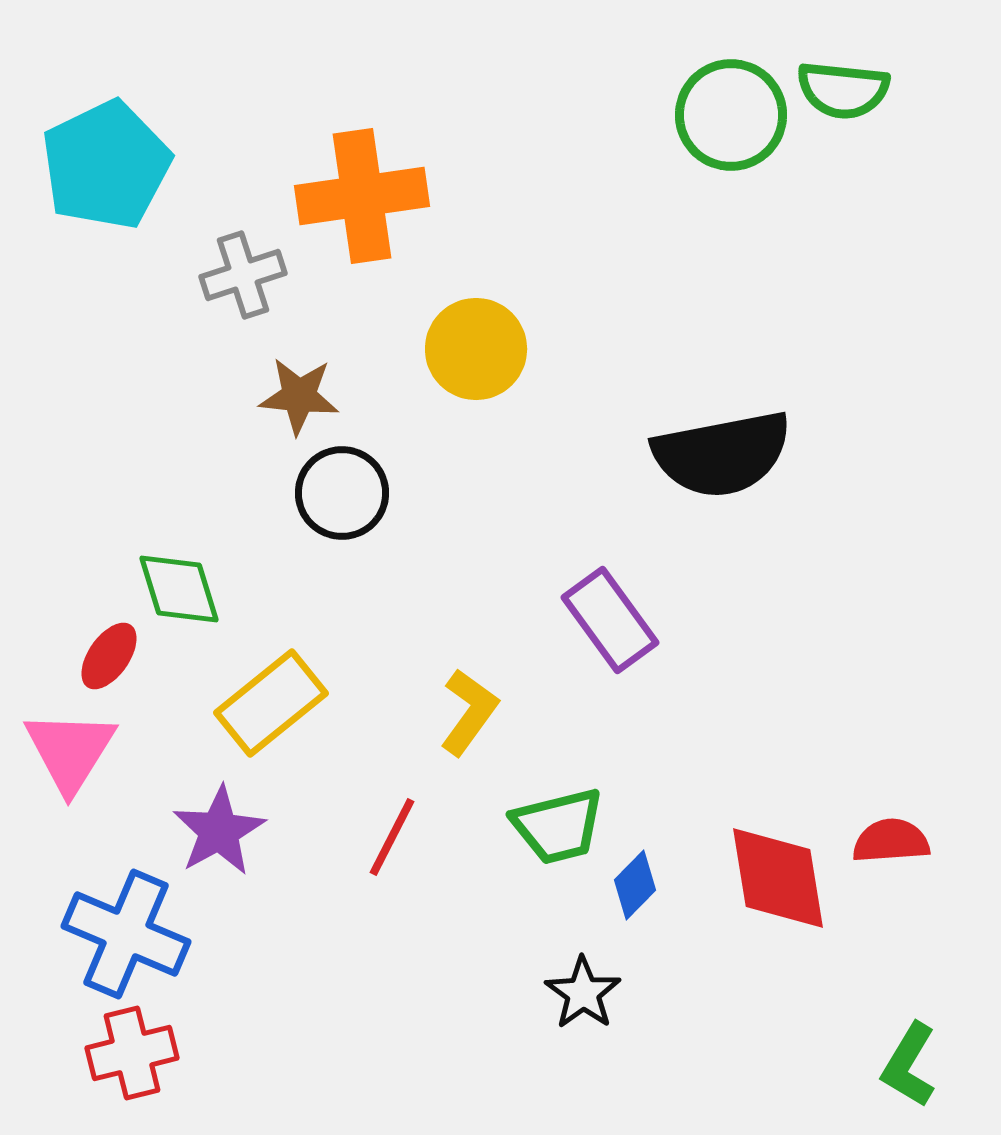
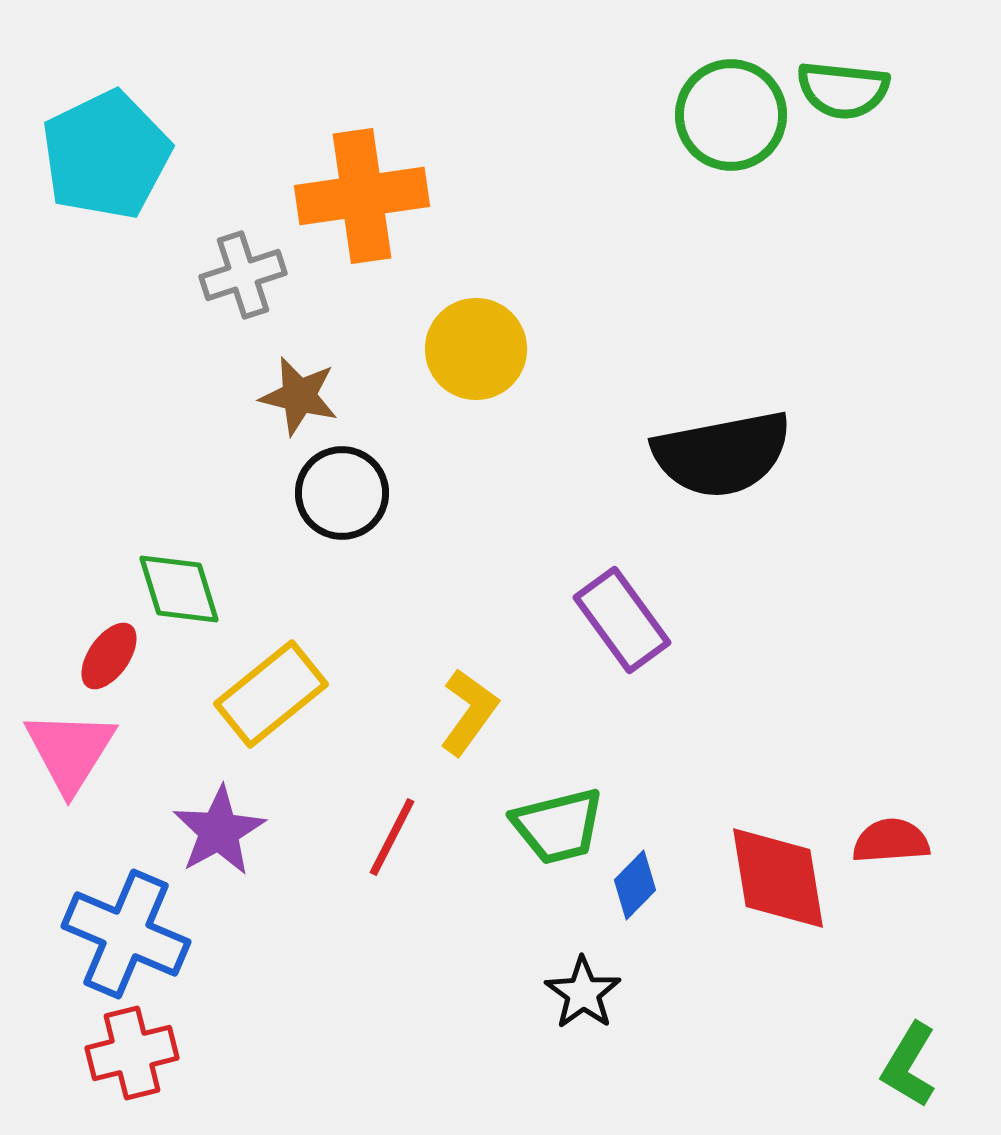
cyan pentagon: moved 10 px up
brown star: rotated 8 degrees clockwise
purple rectangle: moved 12 px right
yellow rectangle: moved 9 px up
